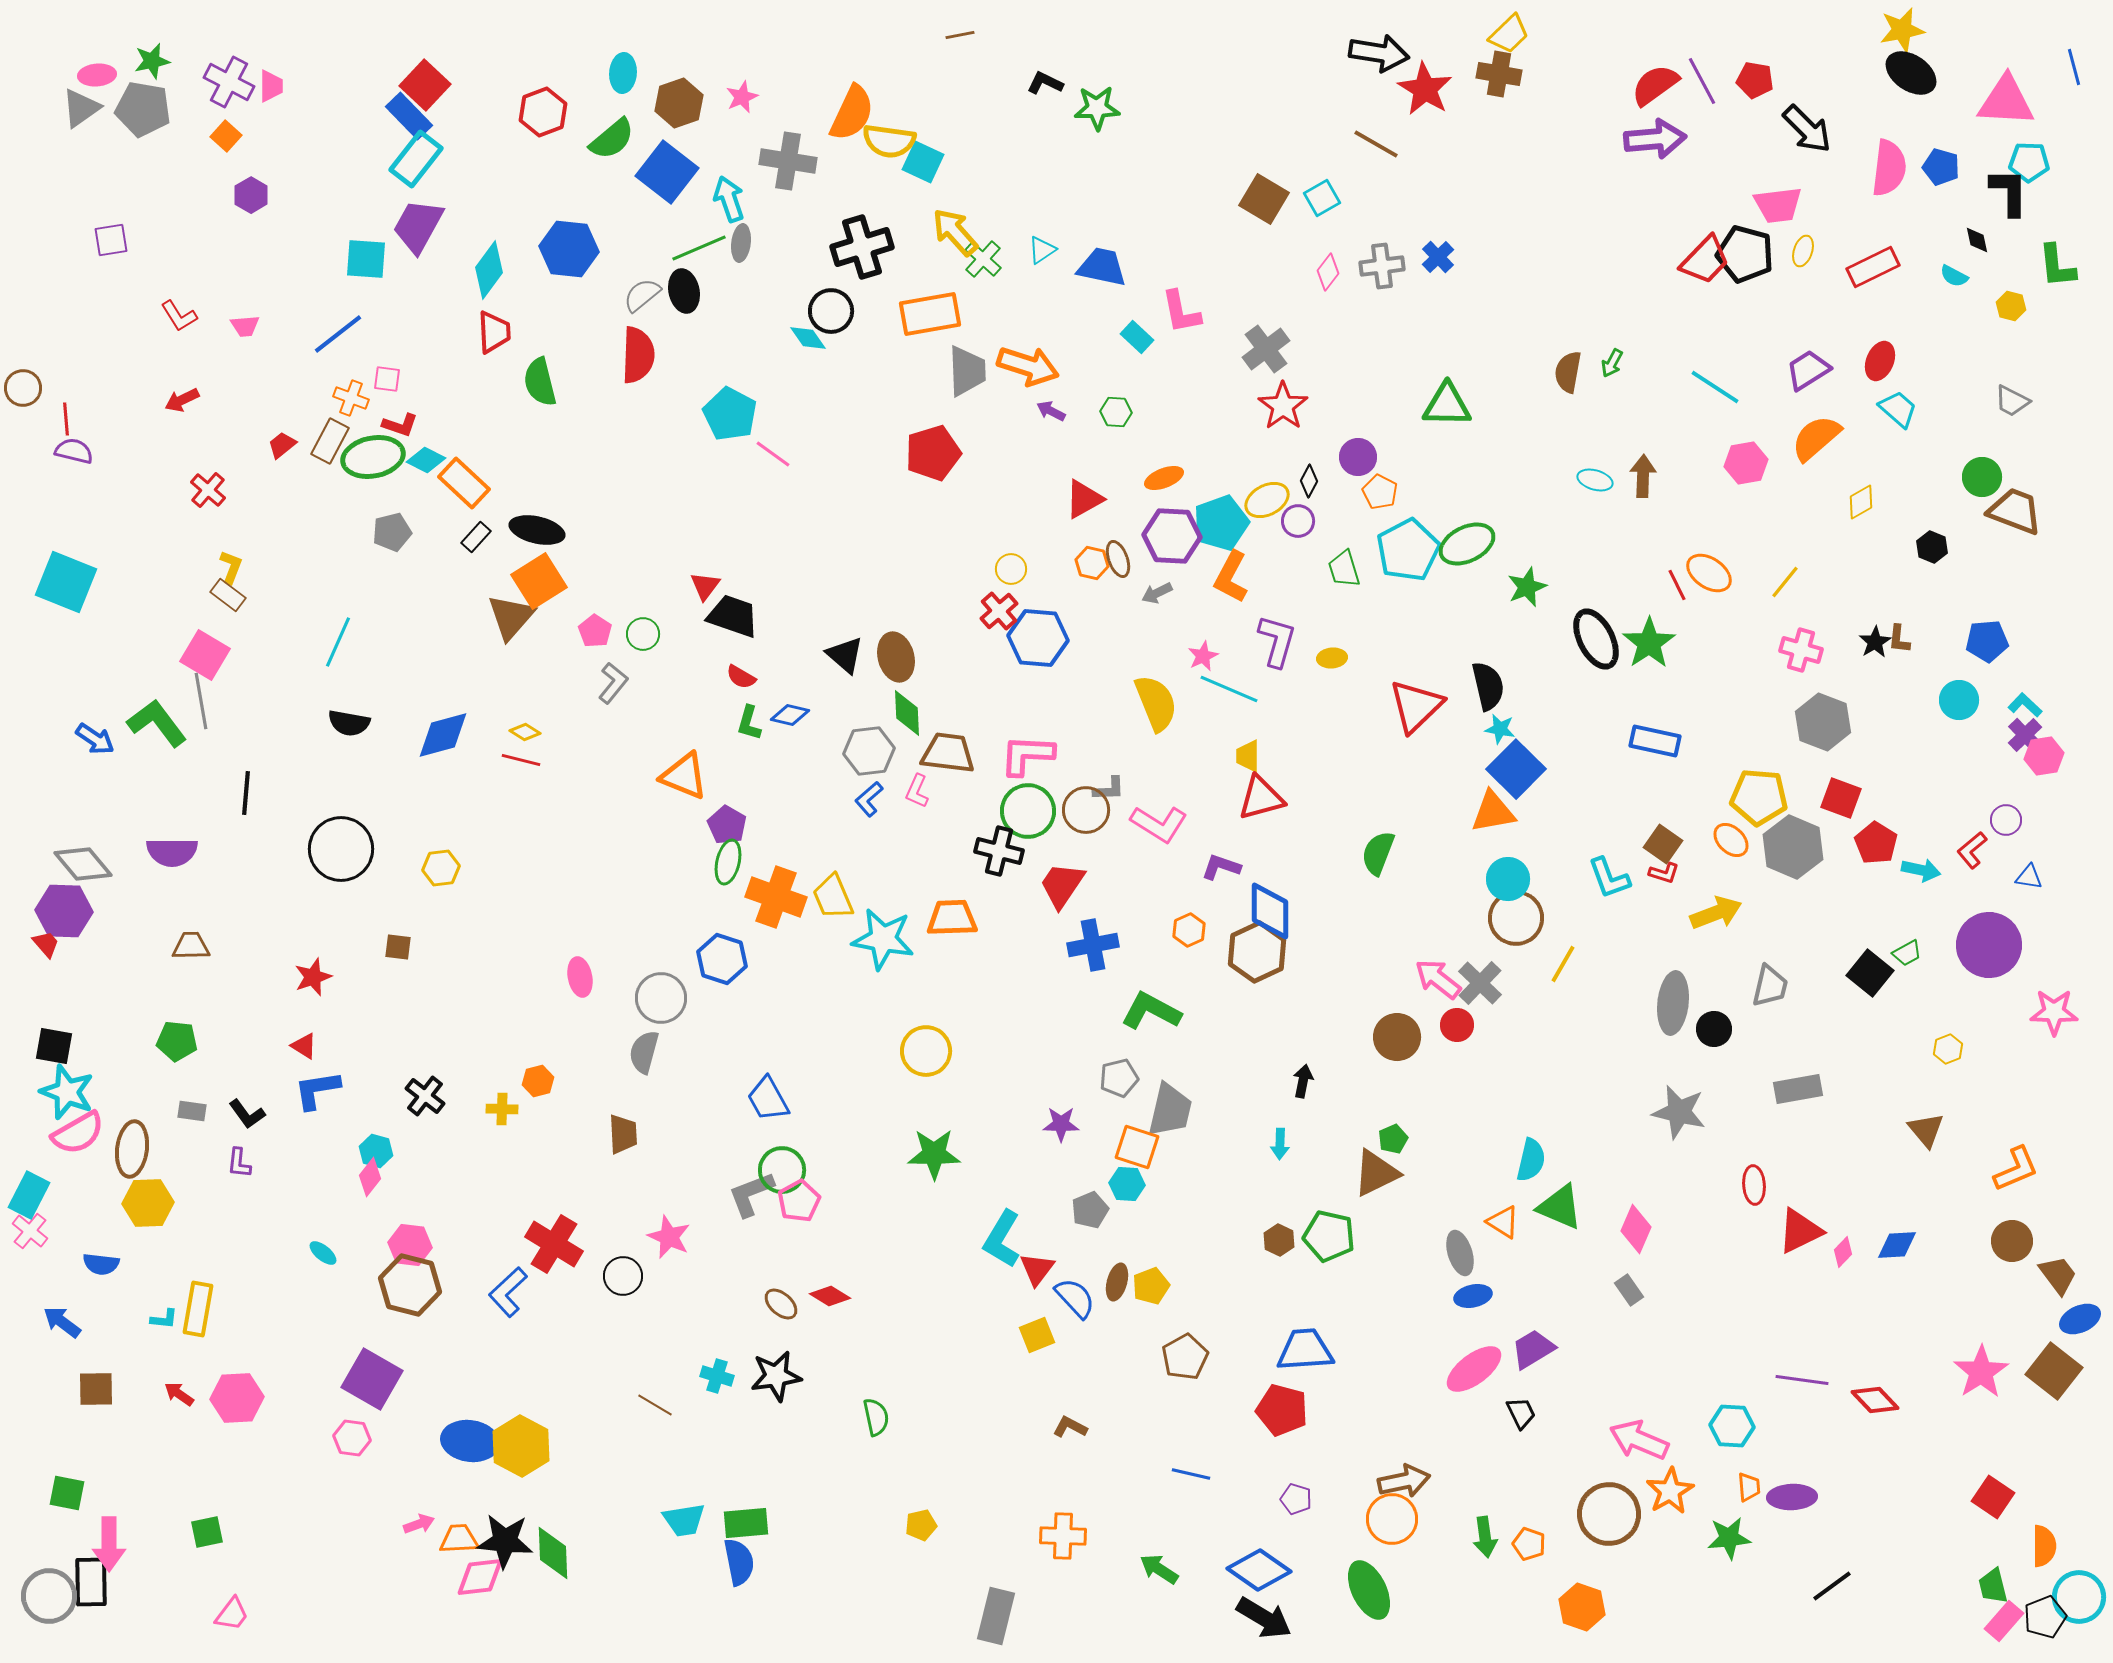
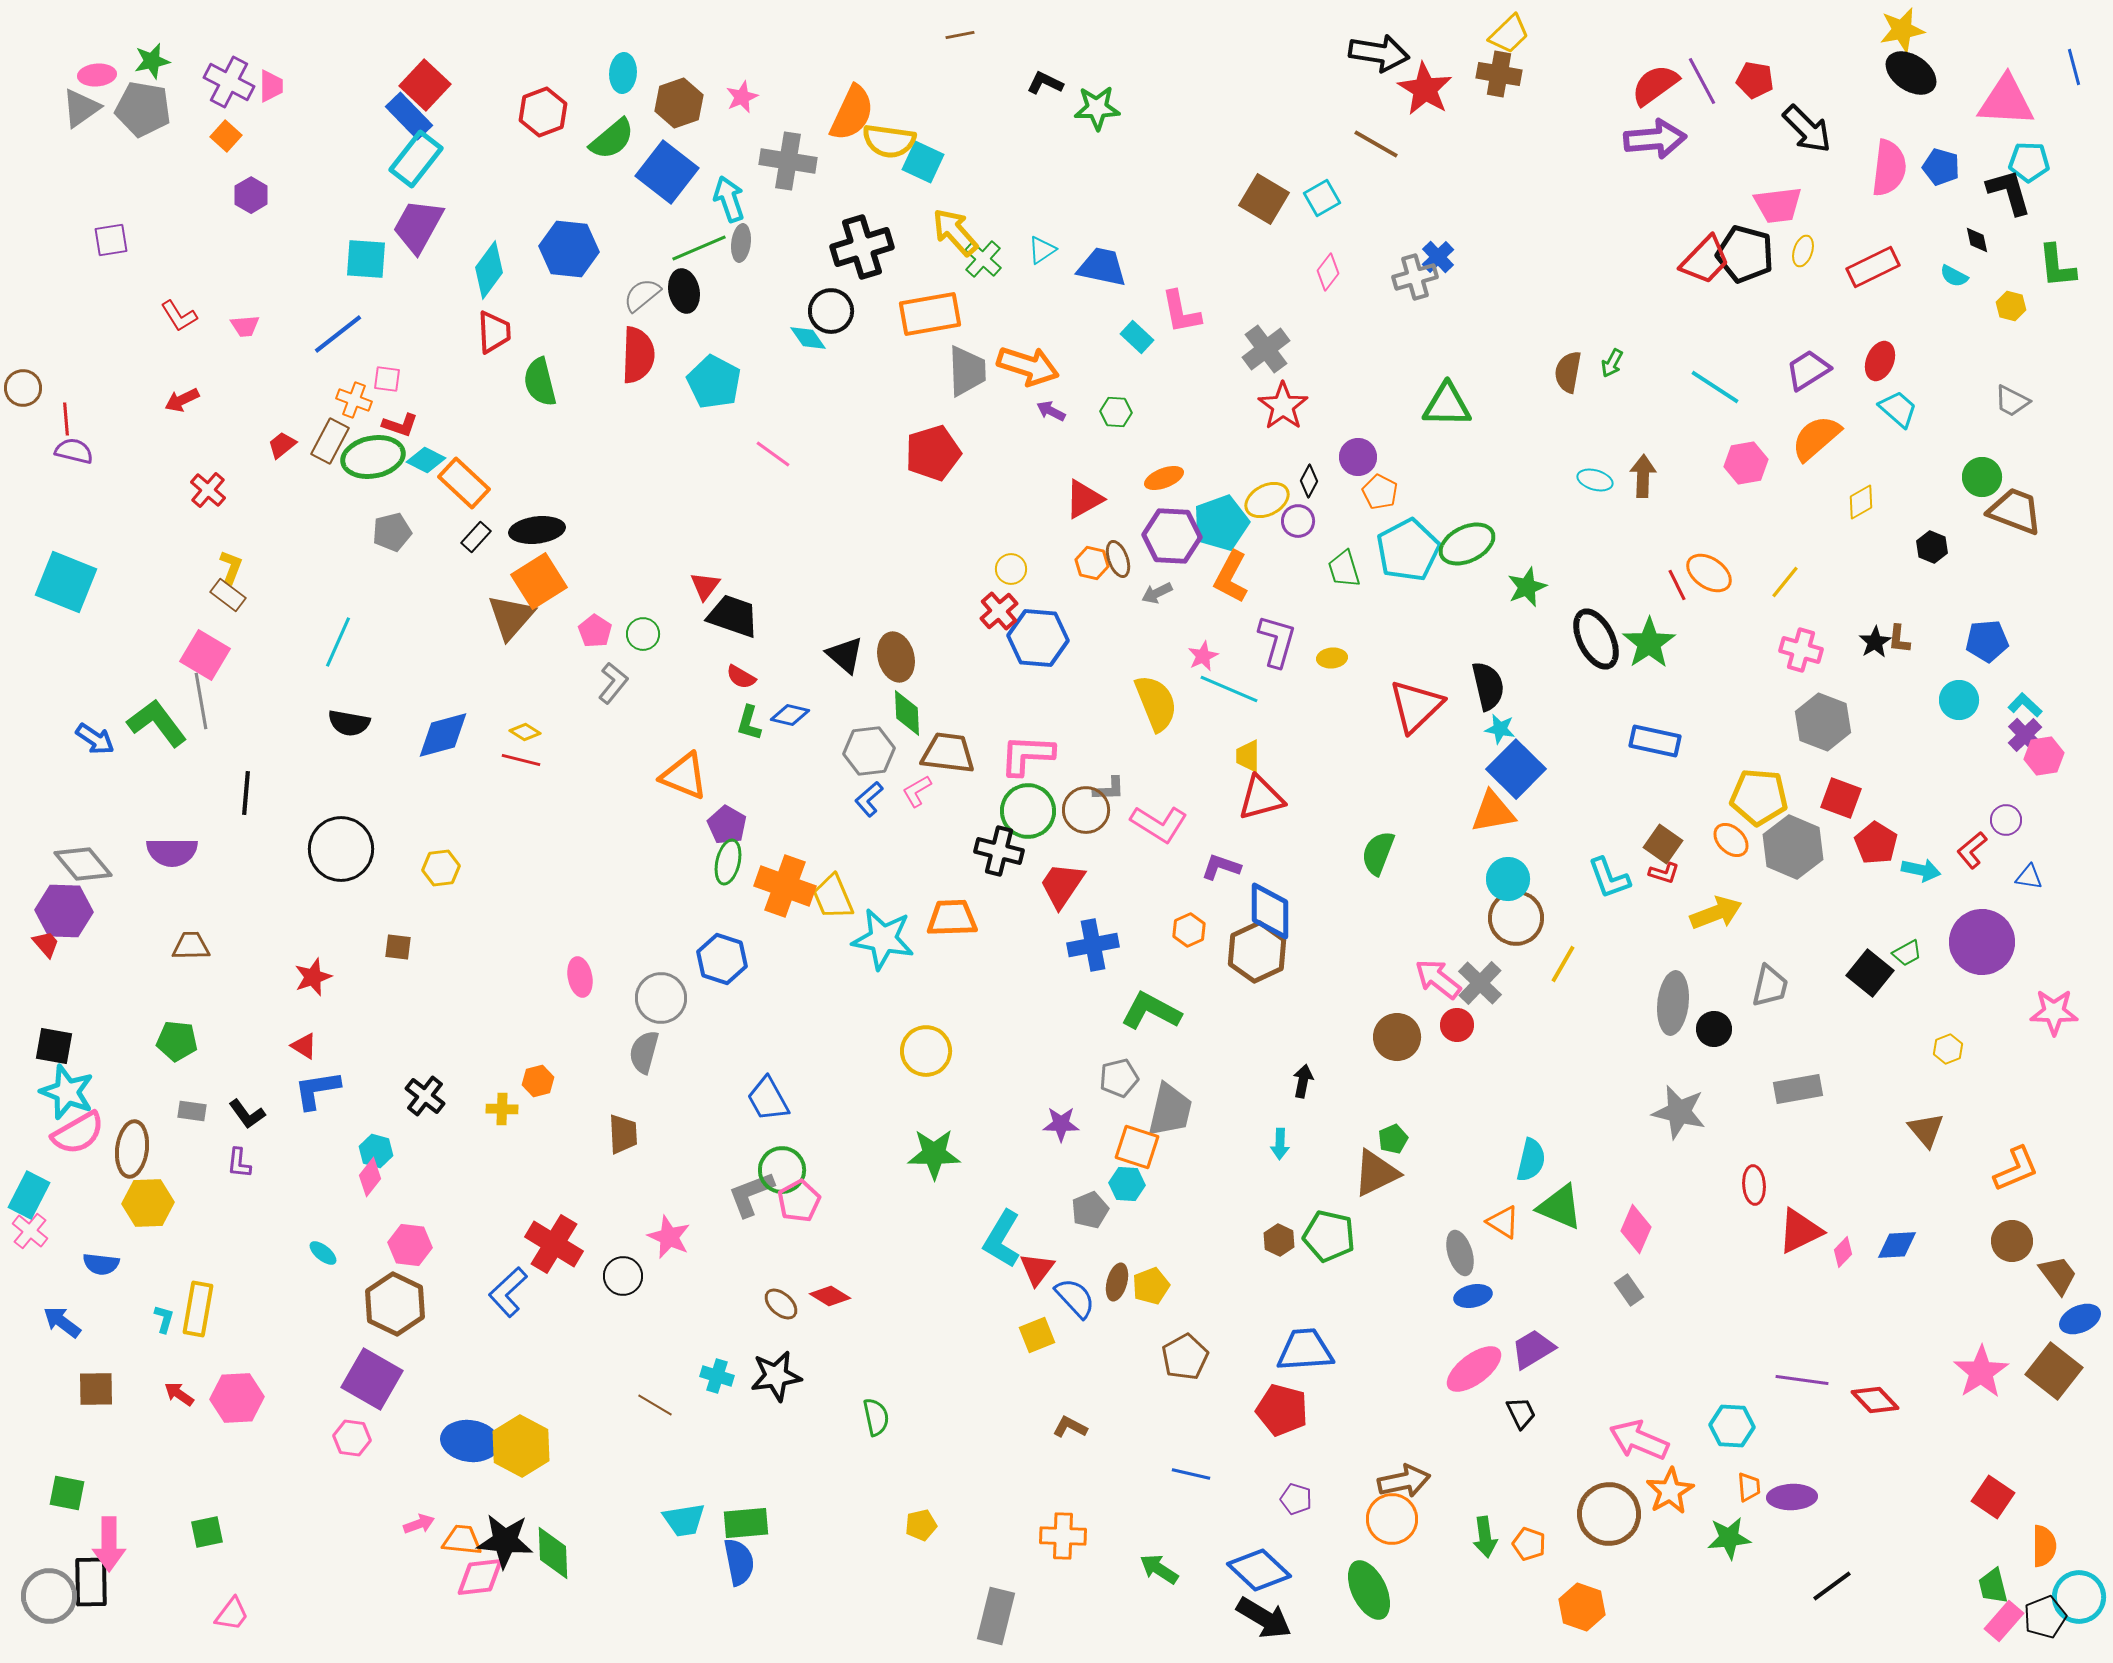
black L-shape at (2009, 192): rotated 16 degrees counterclockwise
gray cross at (1382, 266): moved 33 px right, 11 px down; rotated 9 degrees counterclockwise
orange cross at (351, 398): moved 3 px right, 2 px down
cyan pentagon at (730, 414): moved 16 px left, 32 px up
black ellipse at (537, 530): rotated 20 degrees counterclockwise
pink L-shape at (917, 791): rotated 36 degrees clockwise
orange cross at (776, 897): moved 9 px right, 11 px up
purple circle at (1989, 945): moved 7 px left, 3 px up
brown hexagon at (410, 1285): moved 15 px left, 19 px down; rotated 12 degrees clockwise
cyan L-shape at (164, 1319): rotated 80 degrees counterclockwise
orange trapezoid at (459, 1539): moved 3 px right, 1 px down; rotated 9 degrees clockwise
blue diamond at (1259, 1570): rotated 8 degrees clockwise
